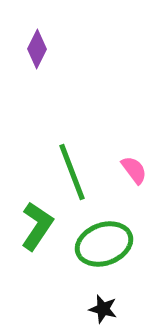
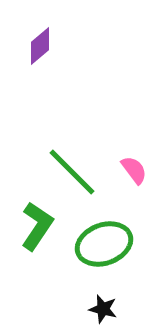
purple diamond: moved 3 px right, 3 px up; rotated 24 degrees clockwise
green line: rotated 24 degrees counterclockwise
